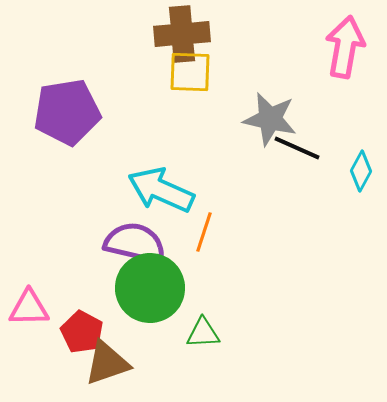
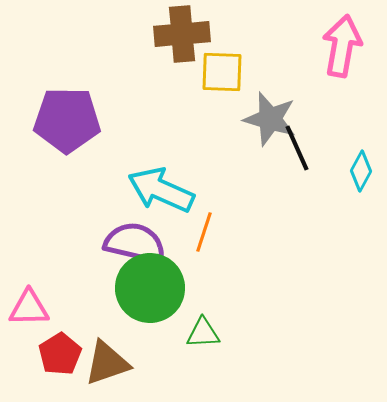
pink arrow: moved 3 px left, 1 px up
yellow square: moved 32 px right
purple pentagon: moved 8 px down; rotated 10 degrees clockwise
gray star: rotated 4 degrees clockwise
black line: rotated 42 degrees clockwise
red pentagon: moved 22 px left, 22 px down; rotated 12 degrees clockwise
